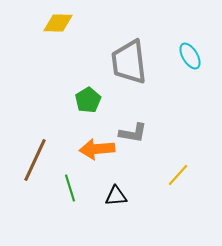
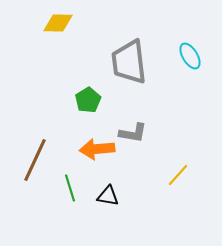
black triangle: moved 8 px left; rotated 15 degrees clockwise
